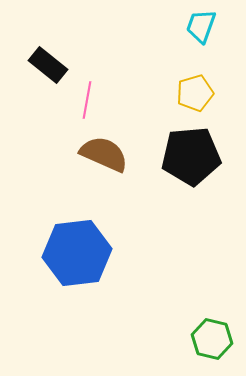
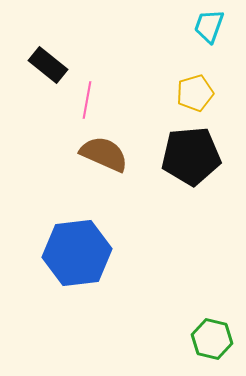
cyan trapezoid: moved 8 px right
